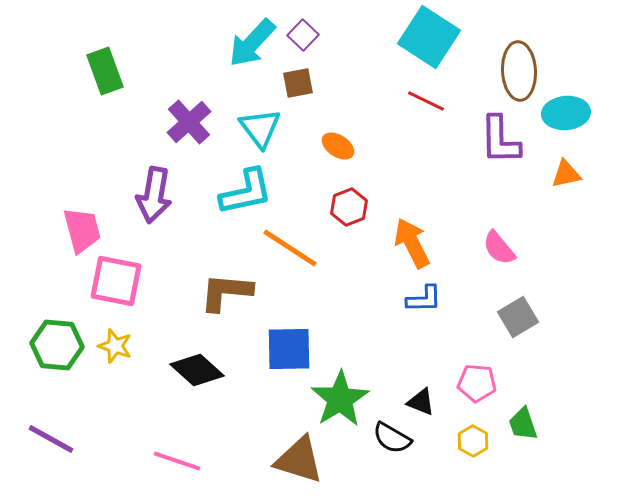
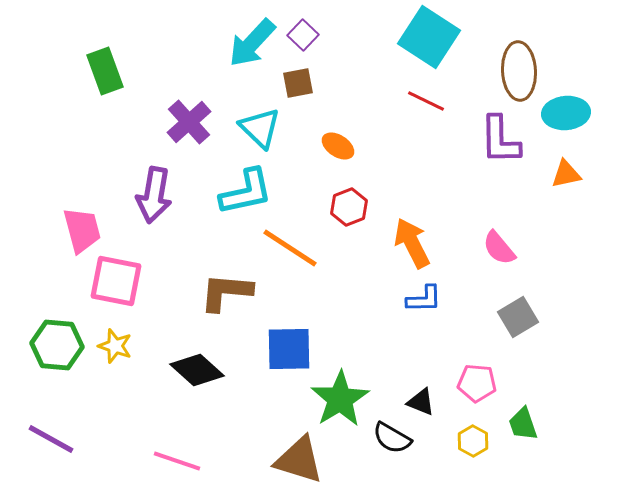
cyan triangle: rotated 9 degrees counterclockwise
